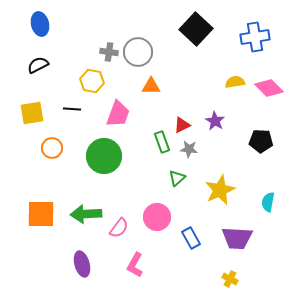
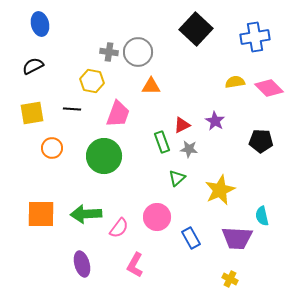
black semicircle: moved 5 px left, 1 px down
cyan semicircle: moved 6 px left, 14 px down; rotated 24 degrees counterclockwise
